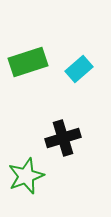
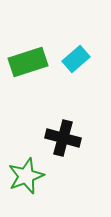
cyan rectangle: moved 3 px left, 10 px up
black cross: rotated 32 degrees clockwise
